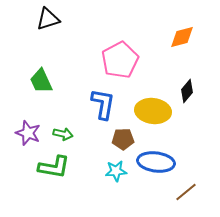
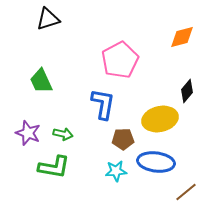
yellow ellipse: moved 7 px right, 8 px down; rotated 20 degrees counterclockwise
